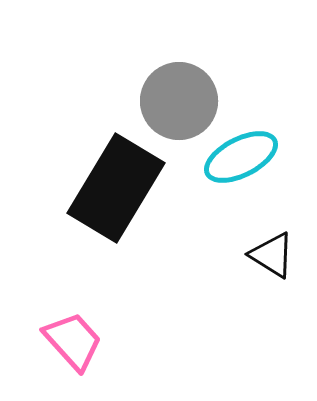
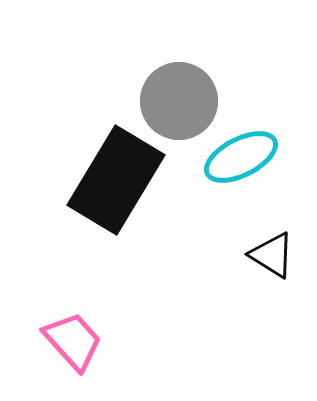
black rectangle: moved 8 px up
